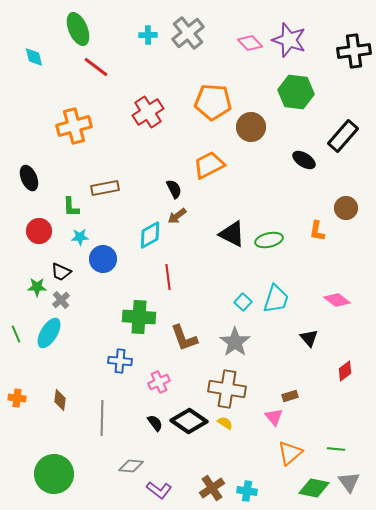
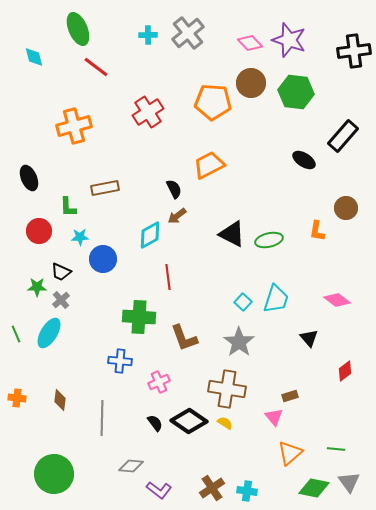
brown circle at (251, 127): moved 44 px up
green L-shape at (71, 207): moved 3 px left
gray star at (235, 342): moved 4 px right
